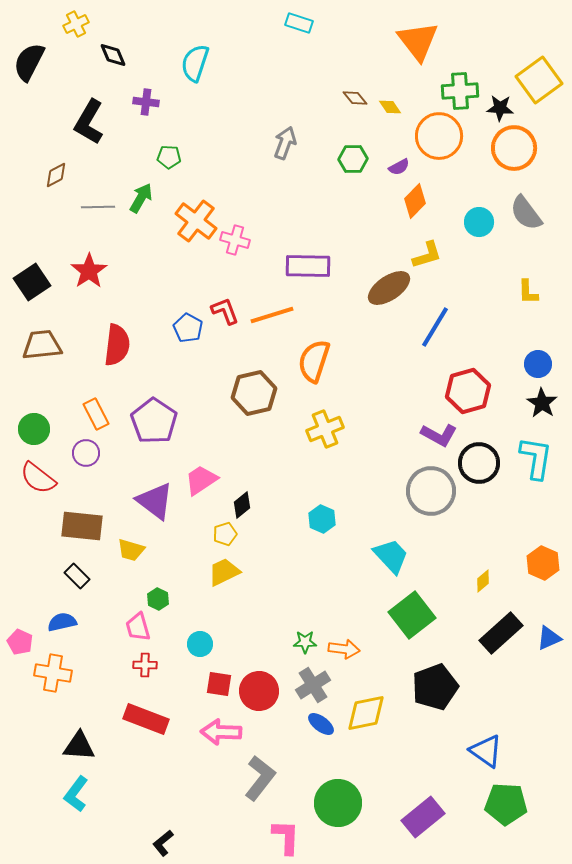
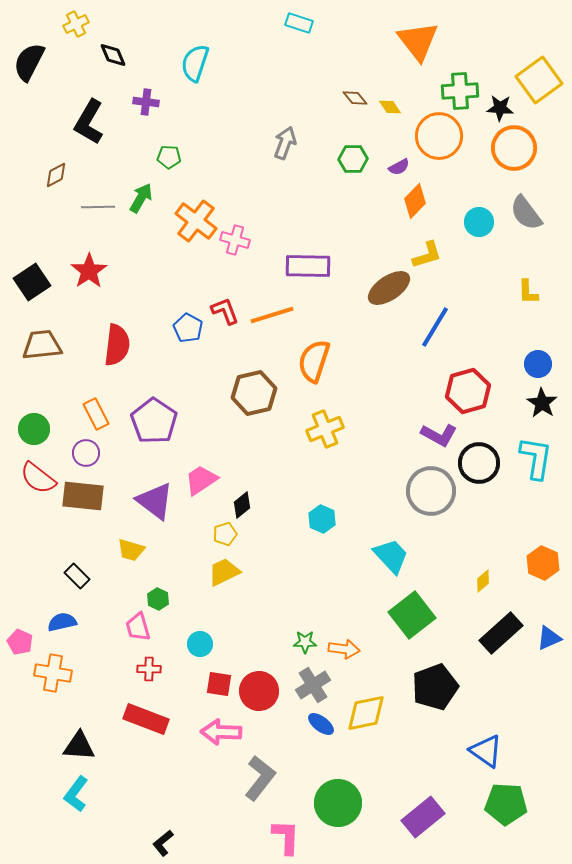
brown rectangle at (82, 526): moved 1 px right, 30 px up
red cross at (145, 665): moved 4 px right, 4 px down
